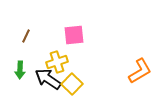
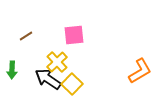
brown line: rotated 32 degrees clockwise
yellow cross: rotated 25 degrees counterclockwise
green arrow: moved 8 px left
